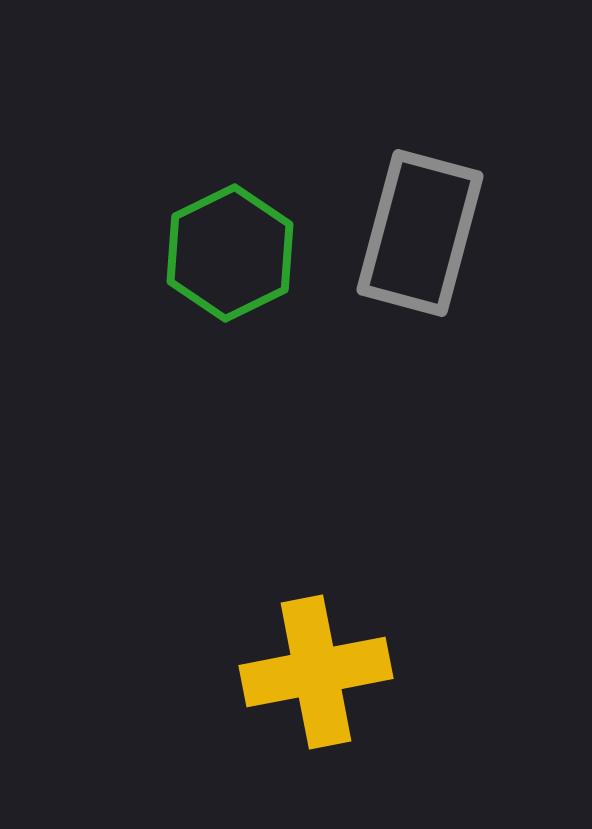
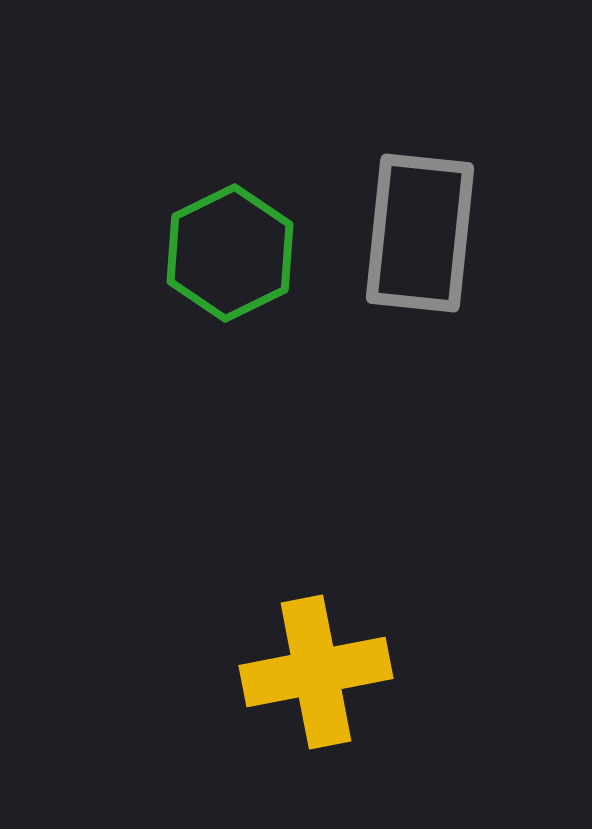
gray rectangle: rotated 9 degrees counterclockwise
